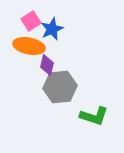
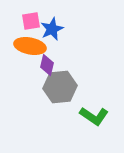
pink square: rotated 24 degrees clockwise
orange ellipse: moved 1 px right
green L-shape: rotated 16 degrees clockwise
